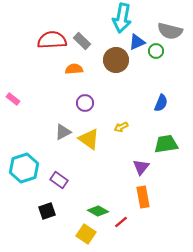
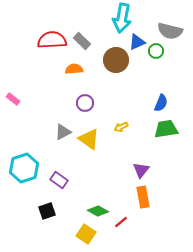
green trapezoid: moved 15 px up
purple triangle: moved 3 px down
